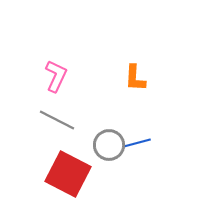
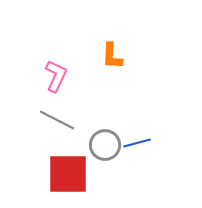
orange L-shape: moved 23 px left, 22 px up
gray circle: moved 4 px left
red square: rotated 27 degrees counterclockwise
